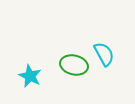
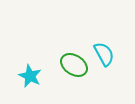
green ellipse: rotated 20 degrees clockwise
